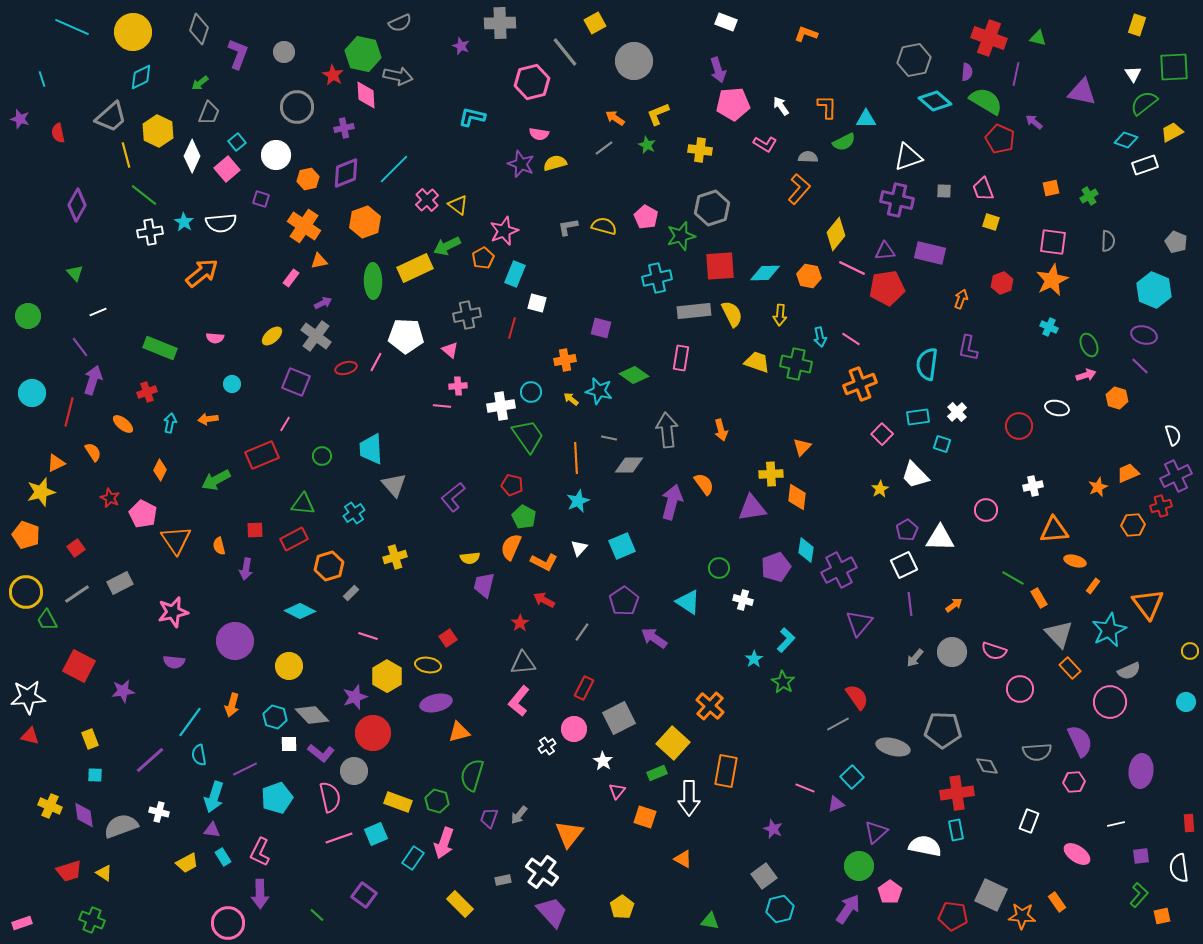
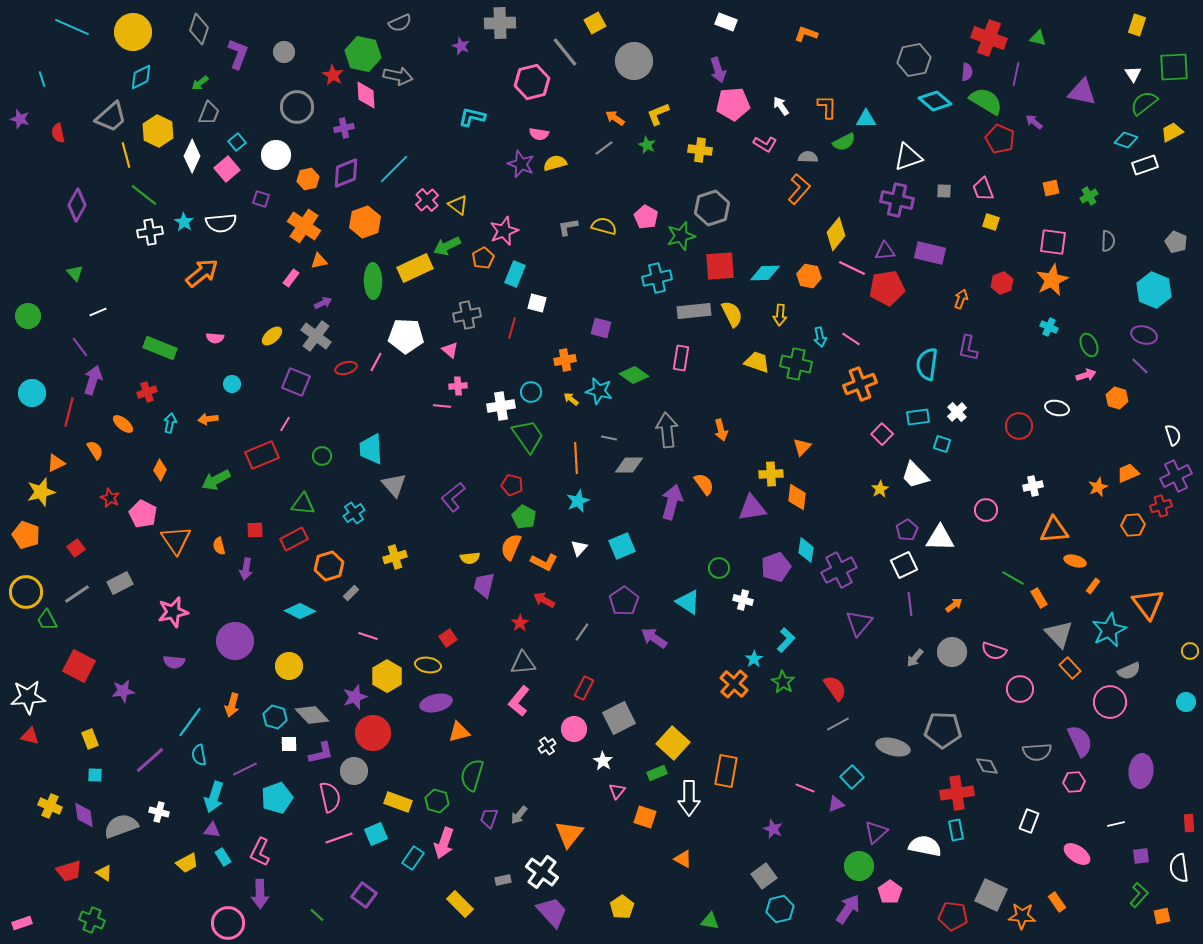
orange semicircle at (93, 452): moved 2 px right, 2 px up
red semicircle at (857, 697): moved 22 px left, 9 px up
orange cross at (710, 706): moved 24 px right, 22 px up
purple L-shape at (321, 753): rotated 52 degrees counterclockwise
